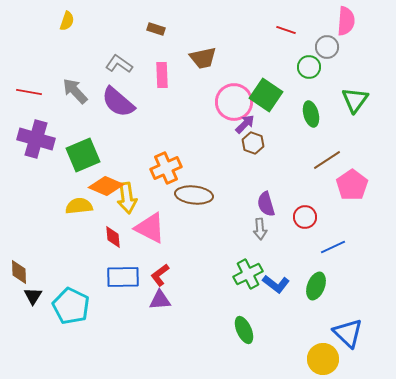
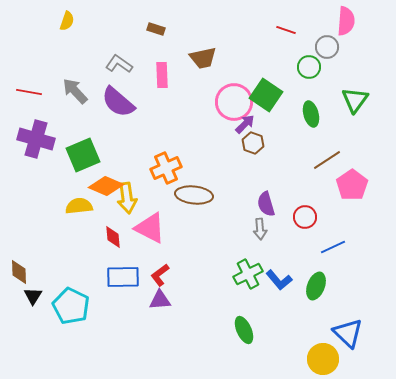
blue L-shape at (276, 284): moved 3 px right, 4 px up; rotated 12 degrees clockwise
